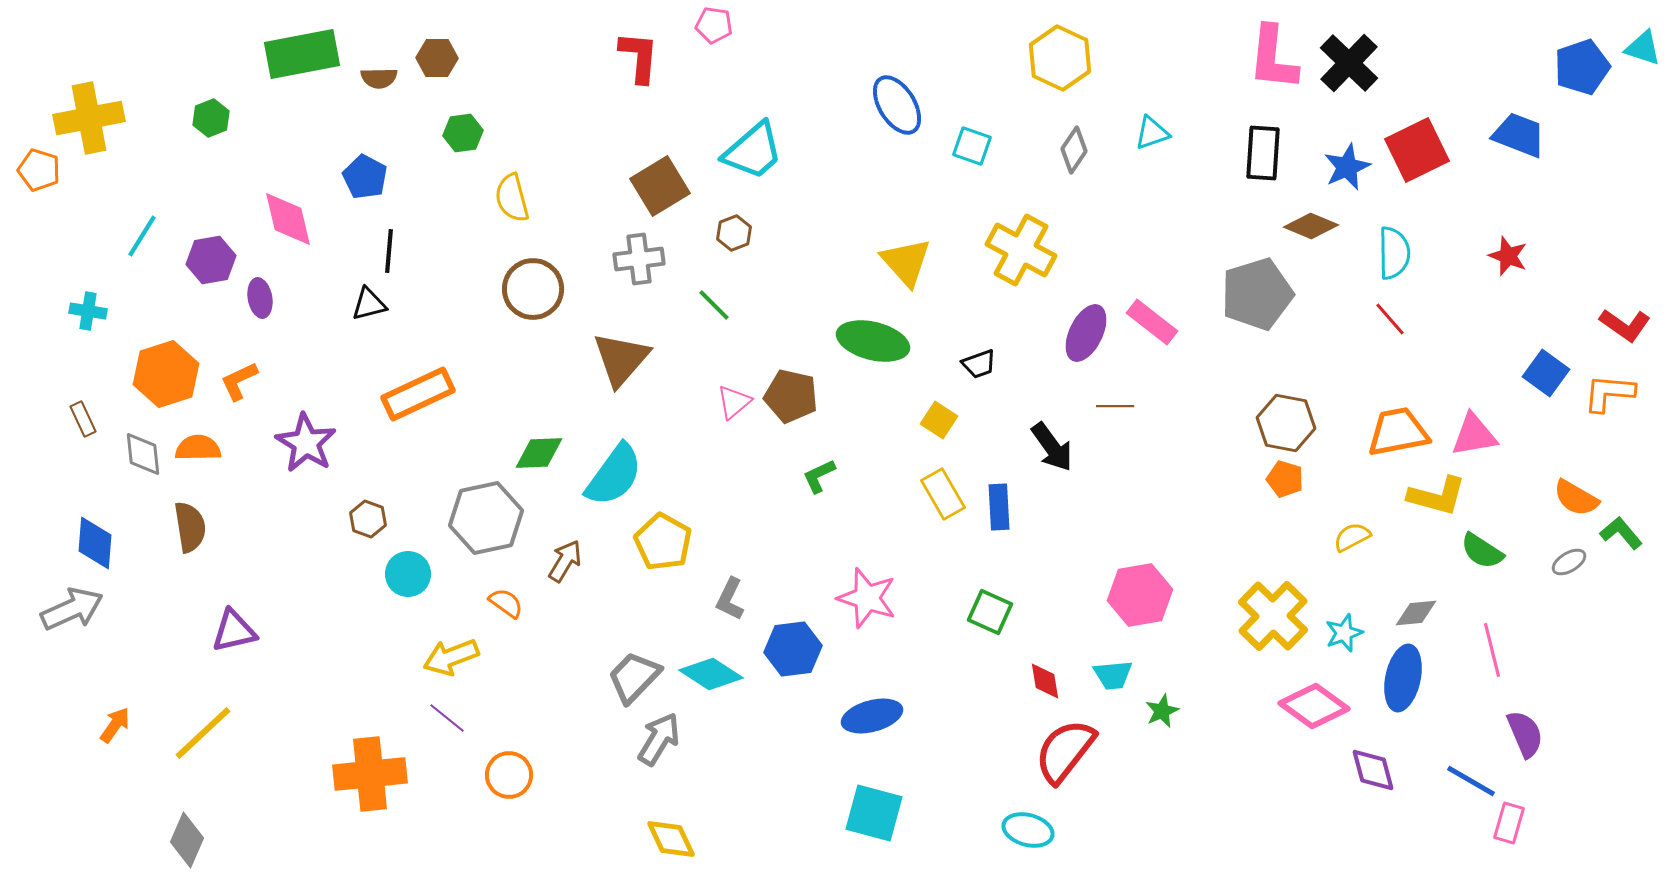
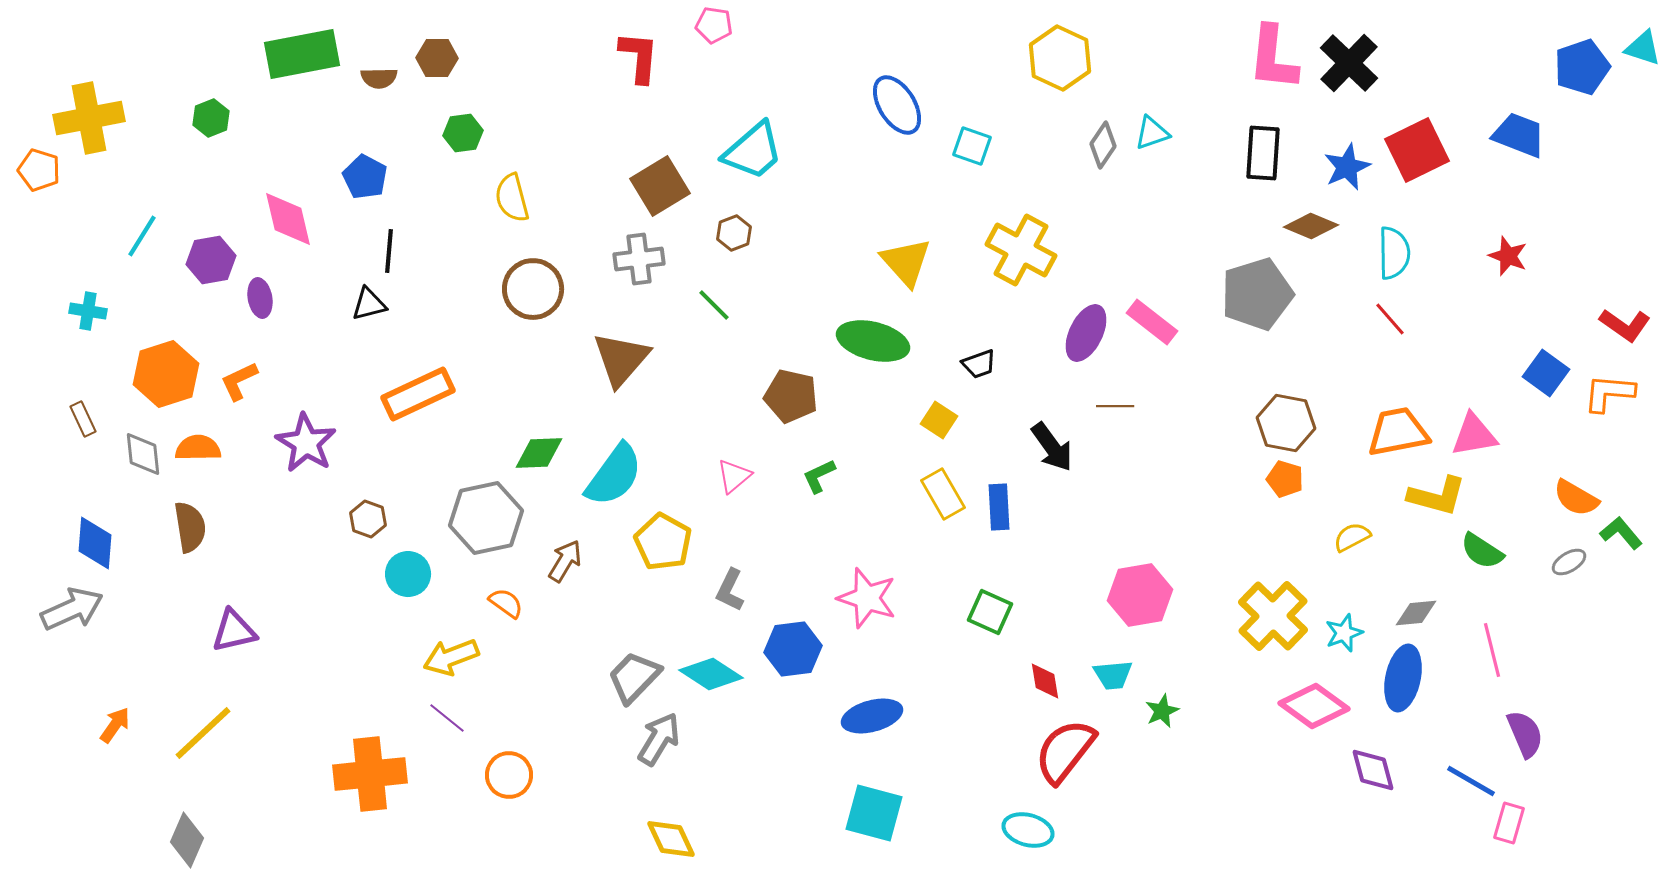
gray diamond at (1074, 150): moved 29 px right, 5 px up
pink triangle at (734, 402): moved 74 px down
gray L-shape at (730, 599): moved 9 px up
